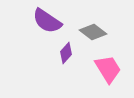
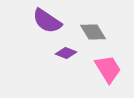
gray diamond: rotated 20 degrees clockwise
purple diamond: rotated 70 degrees clockwise
